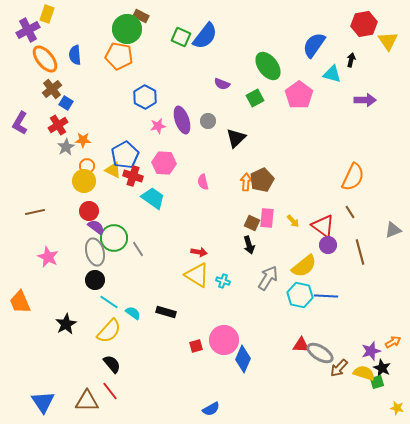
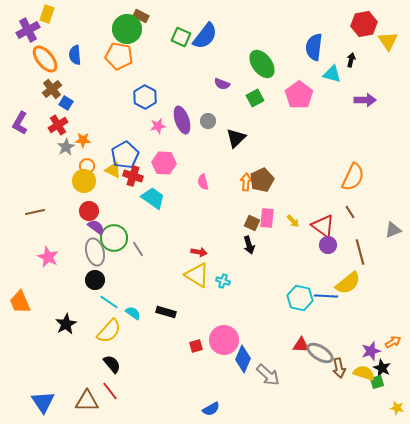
blue semicircle at (314, 45): moved 2 px down; rotated 28 degrees counterclockwise
green ellipse at (268, 66): moved 6 px left, 2 px up
yellow semicircle at (304, 266): moved 44 px right, 17 px down
gray arrow at (268, 278): moved 97 px down; rotated 100 degrees clockwise
cyan hexagon at (300, 295): moved 3 px down
brown arrow at (339, 368): rotated 54 degrees counterclockwise
